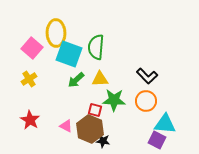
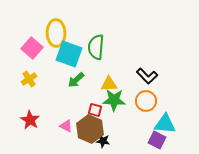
yellow triangle: moved 9 px right, 5 px down
